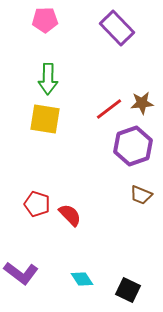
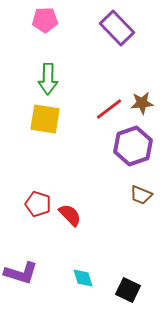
red pentagon: moved 1 px right
purple L-shape: rotated 20 degrees counterclockwise
cyan diamond: moved 1 px right, 1 px up; rotated 15 degrees clockwise
